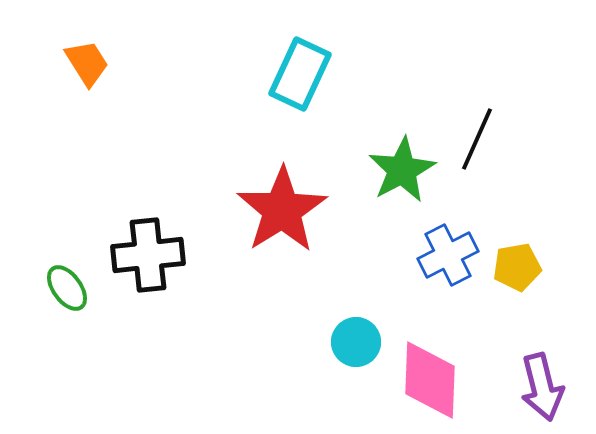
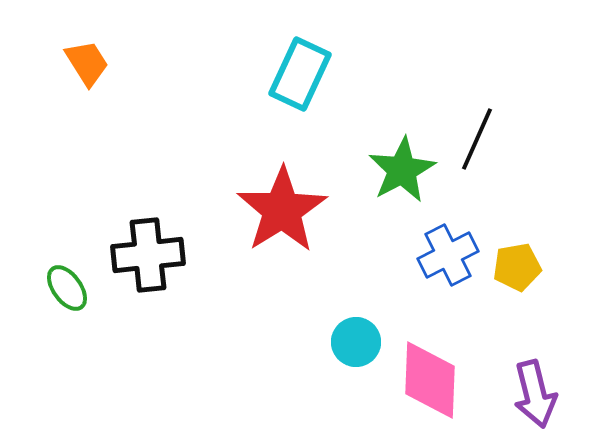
purple arrow: moved 7 px left, 7 px down
